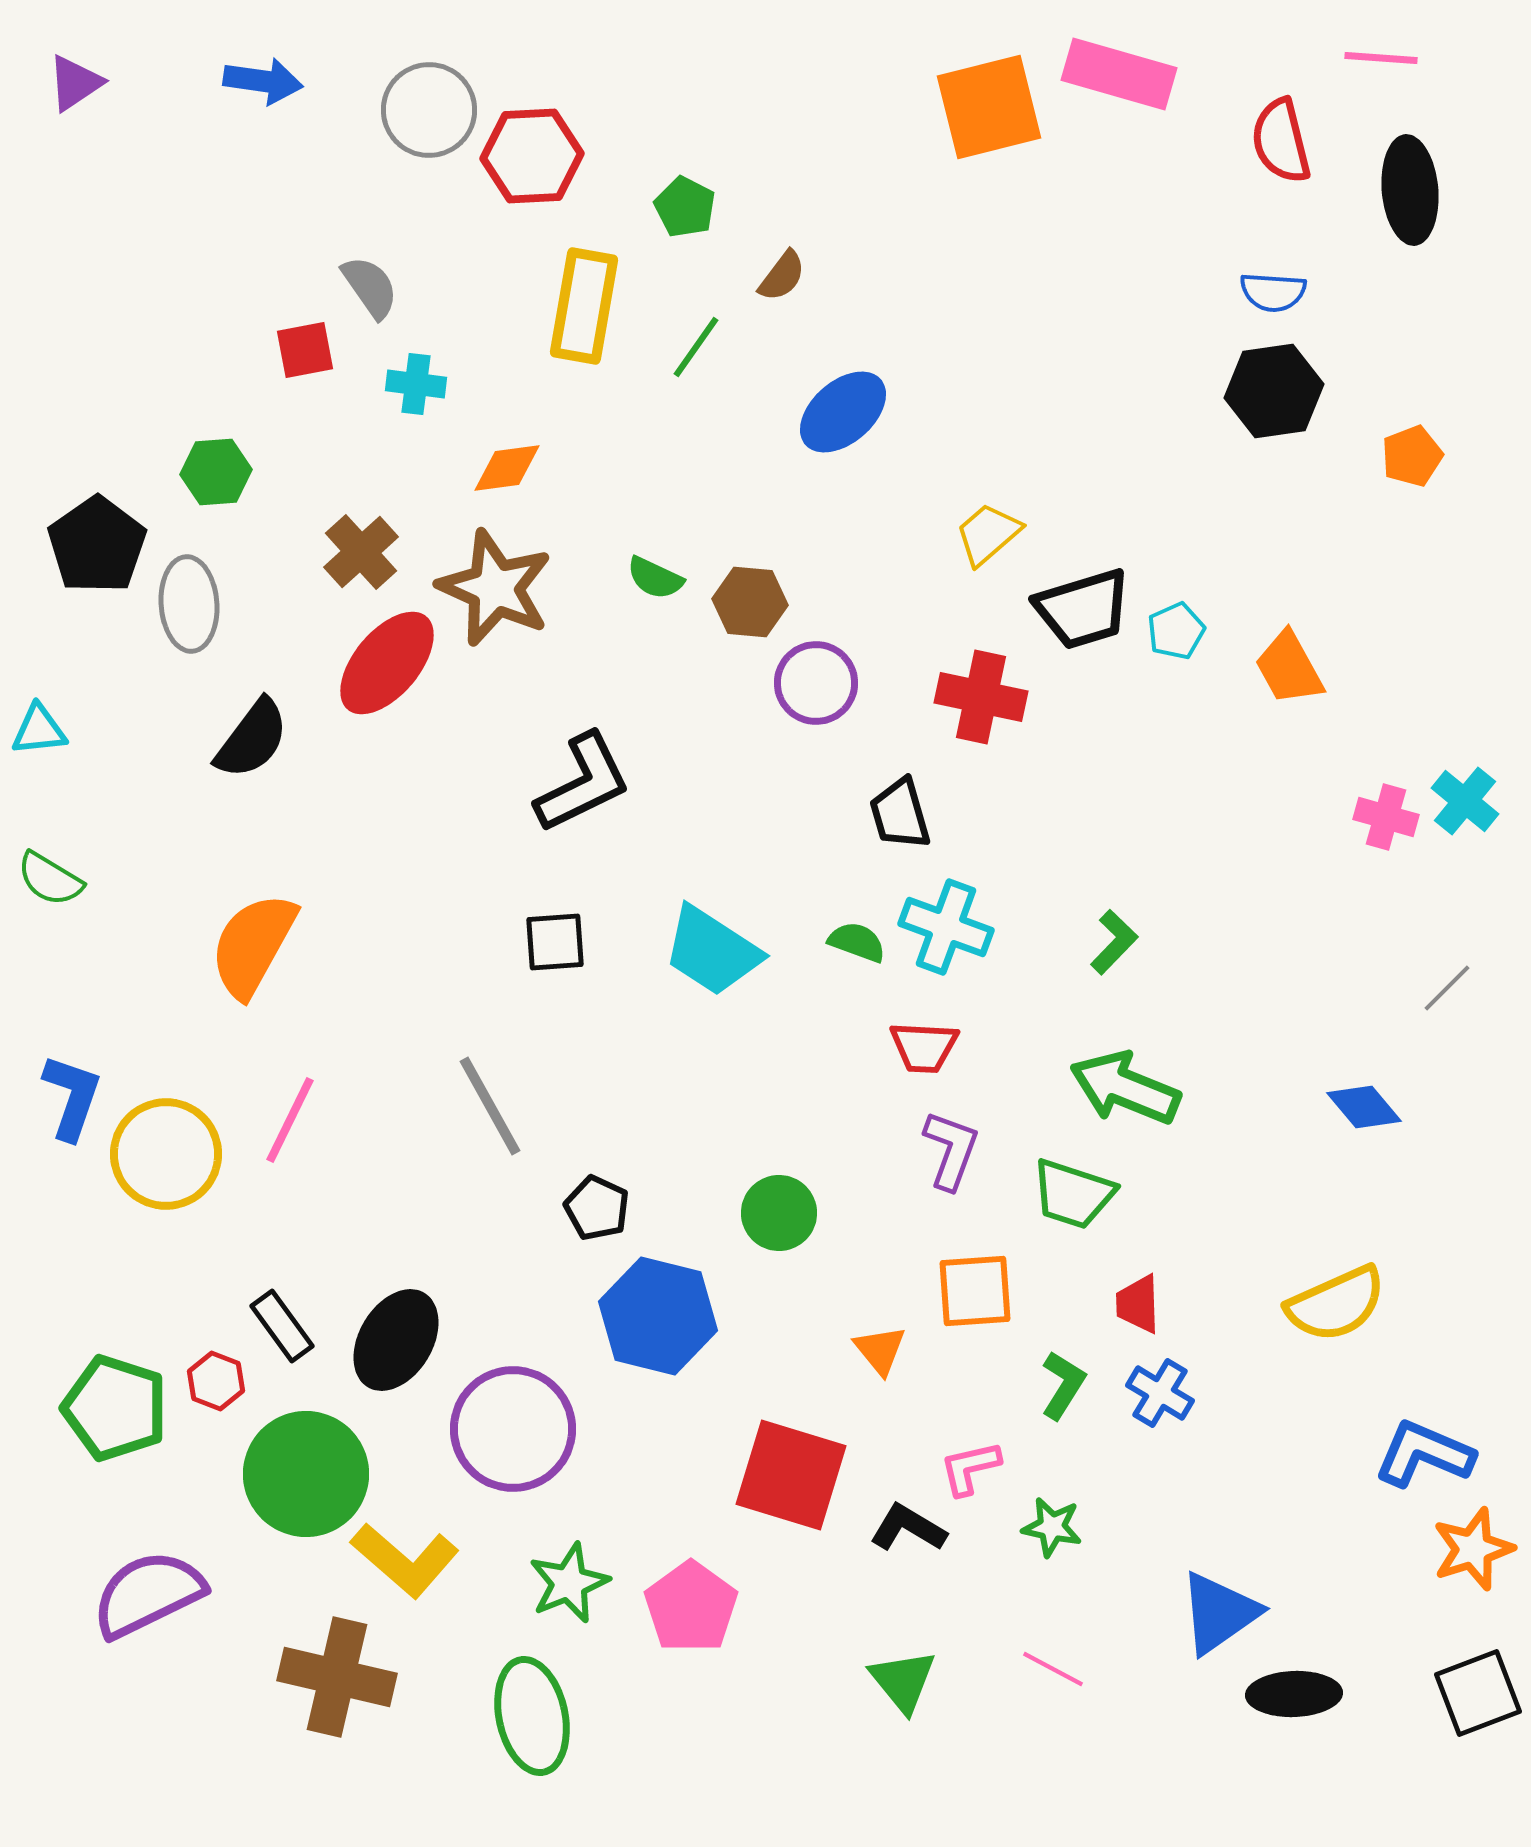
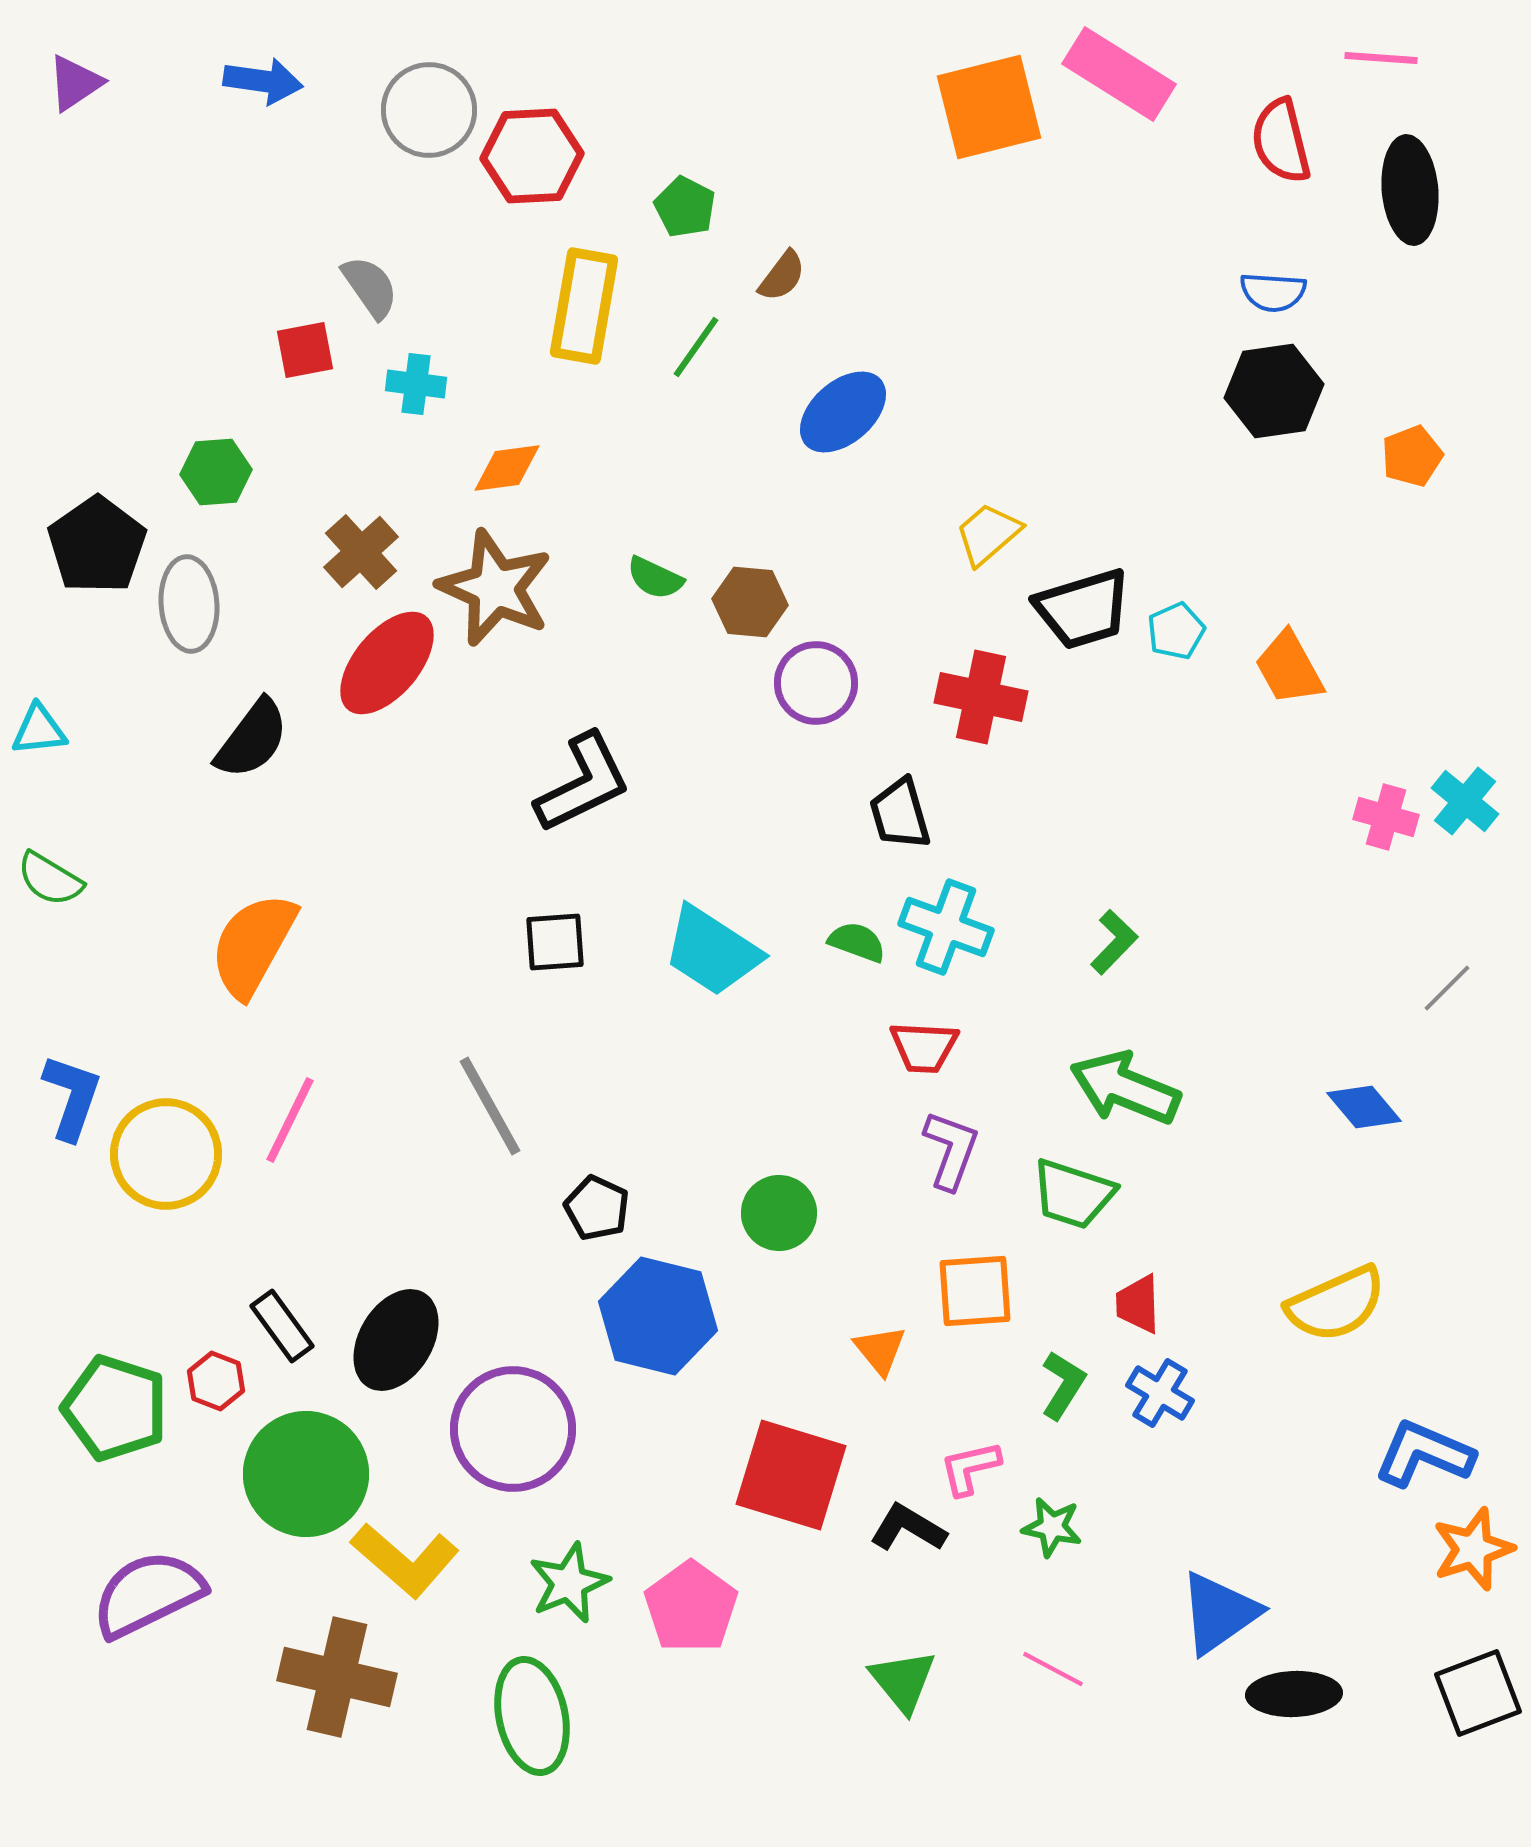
pink rectangle at (1119, 74): rotated 16 degrees clockwise
